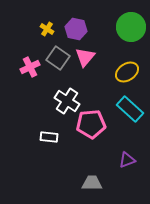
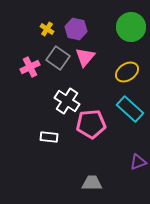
purple triangle: moved 11 px right, 2 px down
